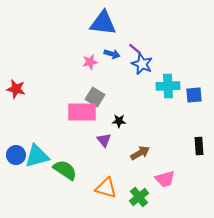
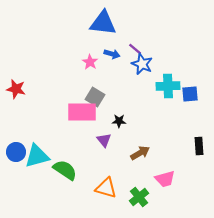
pink star: rotated 28 degrees counterclockwise
blue square: moved 4 px left, 1 px up
blue circle: moved 3 px up
